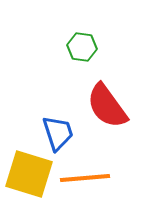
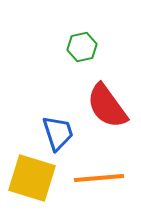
green hexagon: rotated 20 degrees counterclockwise
yellow square: moved 3 px right, 4 px down
orange line: moved 14 px right
